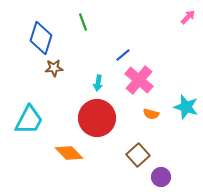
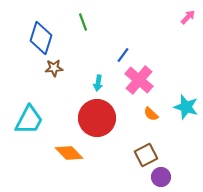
blue line: rotated 14 degrees counterclockwise
orange semicircle: rotated 28 degrees clockwise
brown square: moved 8 px right; rotated 15 degrees clockwise
